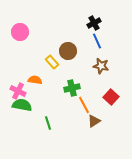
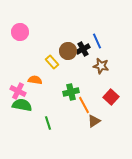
black cross: moved 11 px left, 26 px down
green cross: moved 1 px left, 4 px down
